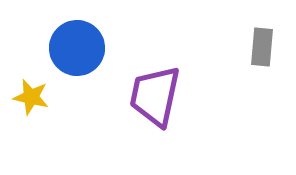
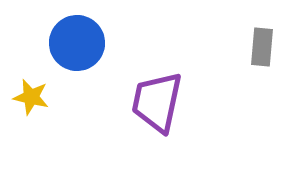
blue circle: moved 5 px up
purple trapezoid: moved 2 px right, 6 px down
